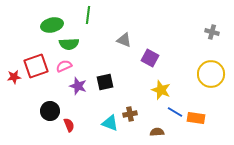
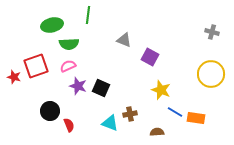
purple square: moved 1 px up
pink semicircle: moved 4 px right
red star: rotated 24 degrees clockwise
black square: moved 4 px left, 6 px down; rotated 36 degrees clockwise
